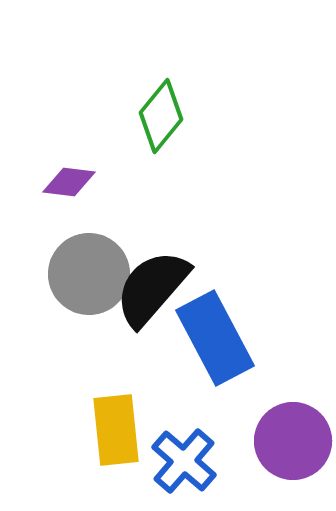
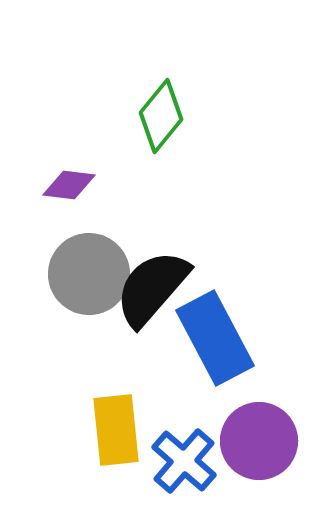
purple diamond: moved 3 px down
purple circle: moved 34 px left
